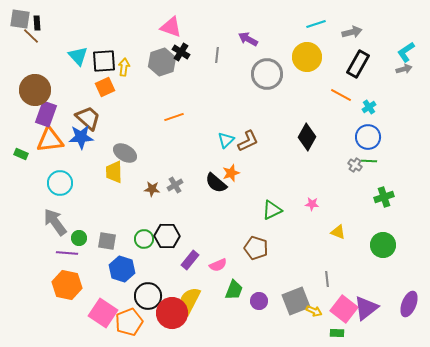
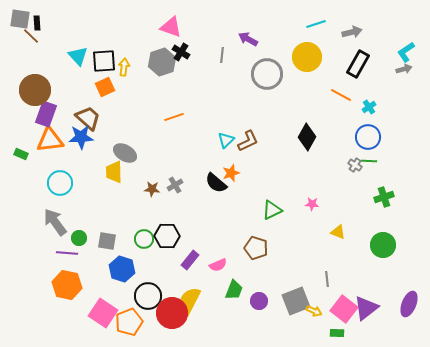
gray line at (217, 55): moved 5 px right
